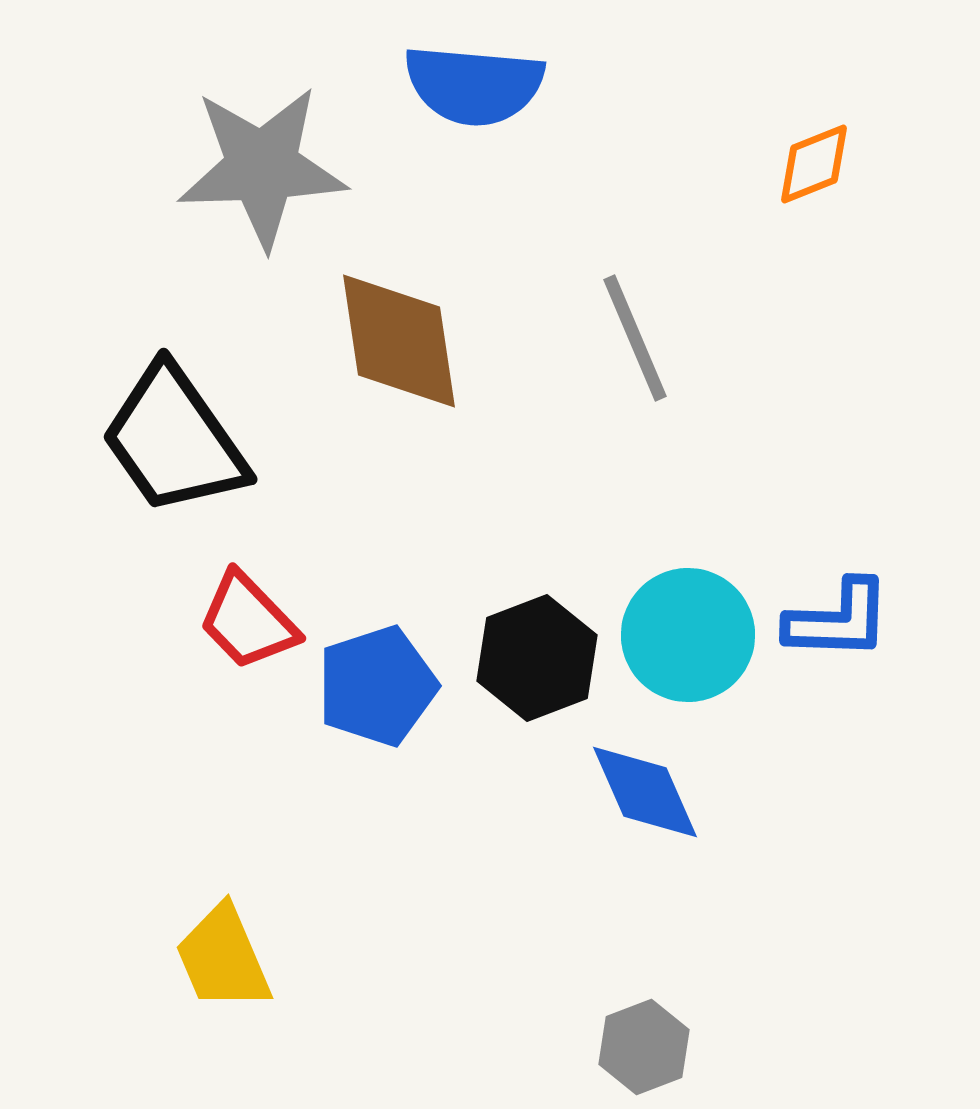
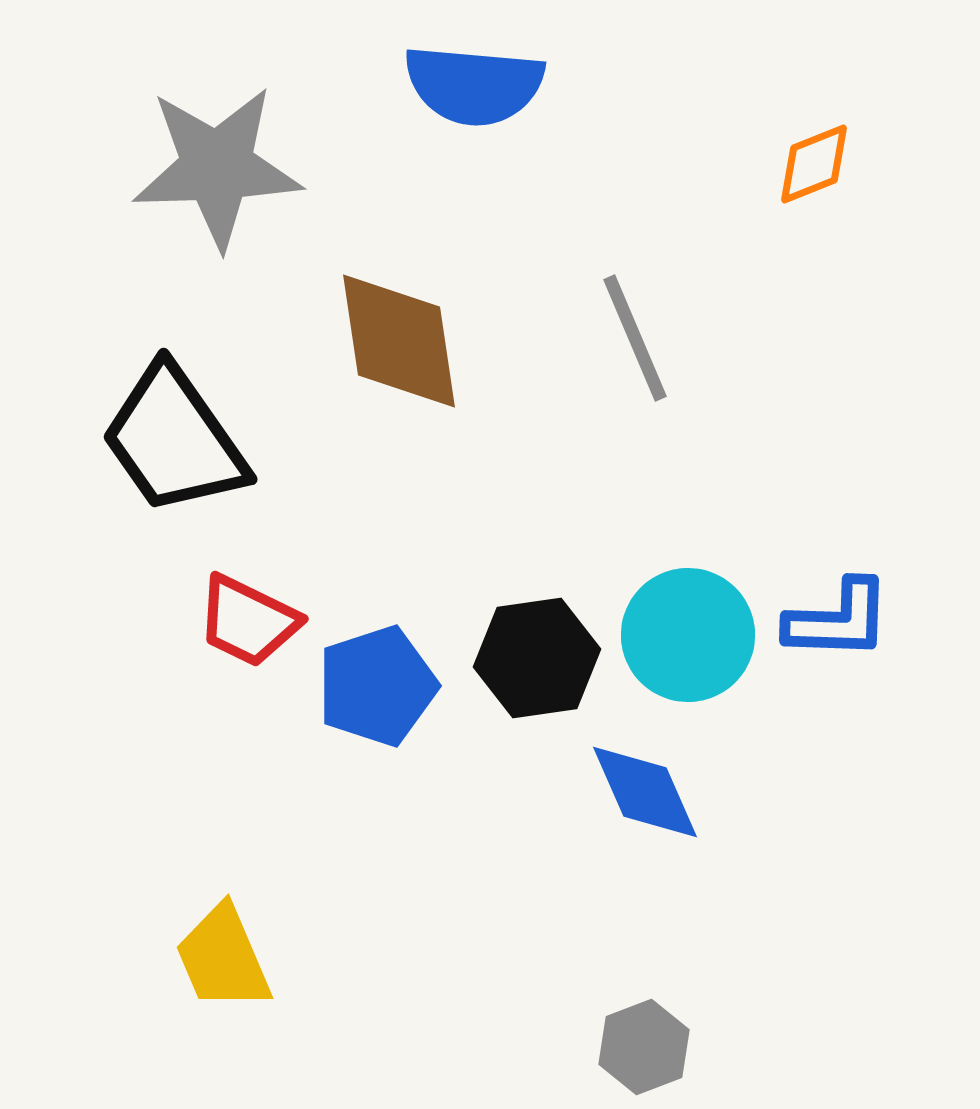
gray star: moved 45 px left
red trapezoid: rotated 20 degrees counterclockwise
black hexagon: rotated 13 degrees clockwise
